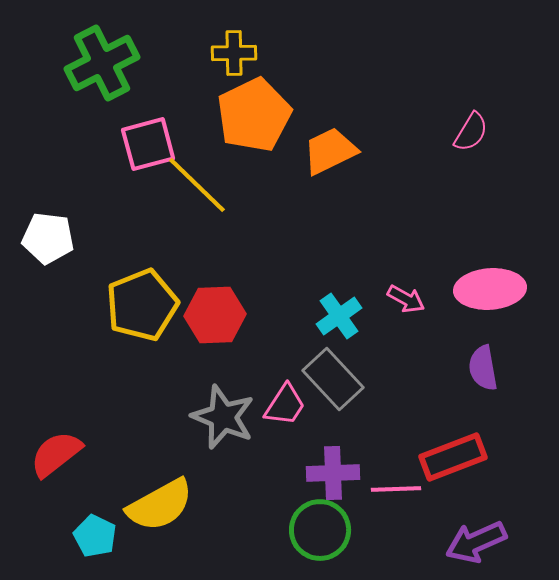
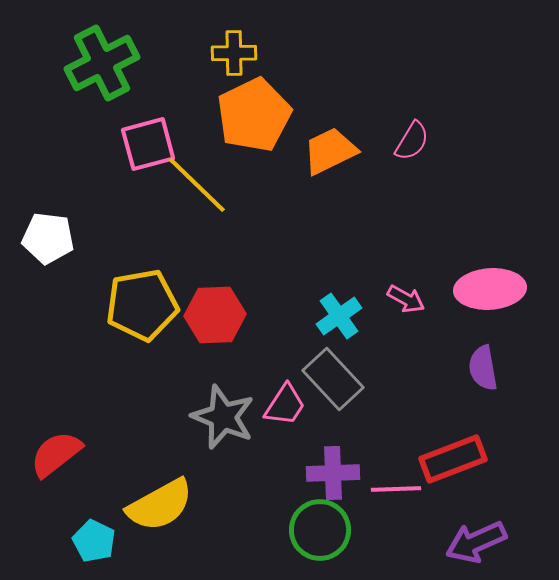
pink semicircle: moved 59 px left, 9 px down
yellow pentagon: rotated 12 degrees clockwise
red rectangle: moved 2 px down
cyan pentagon: moved 1 px left, 5 px down
